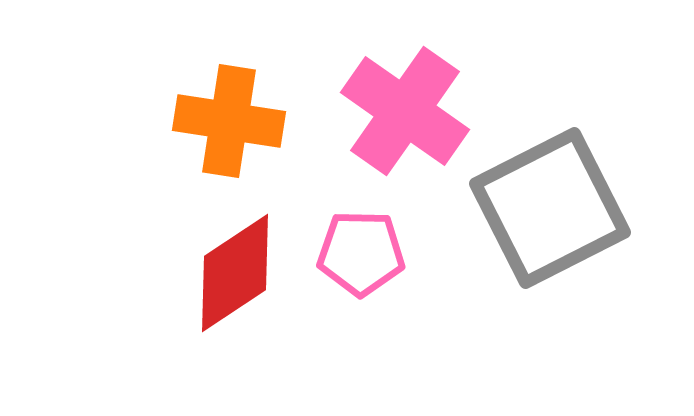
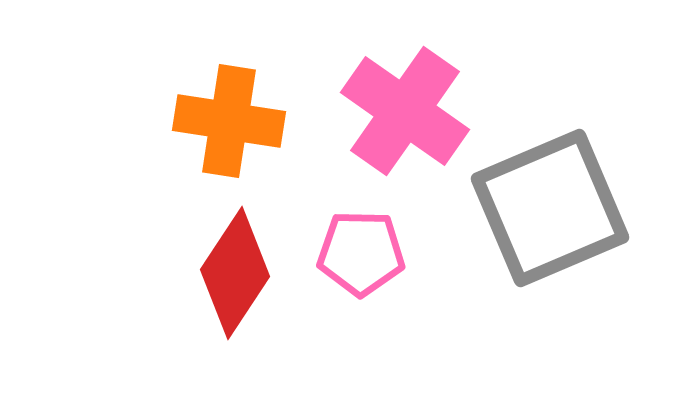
gray square: rotated 4 degrees clockwise
red diamond: rotated 23 degrees counterclockwise
